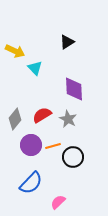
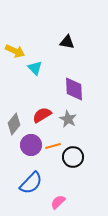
black triangle: rotated 42 degrees clockwise
gray diamond: moved 1 px left, 5 px down
